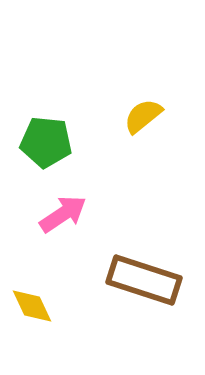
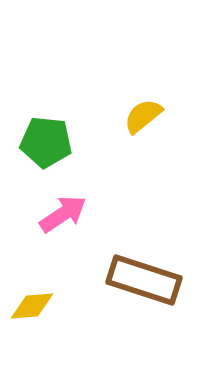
yellow diamond: rotated 69 degrees counterclockwise
